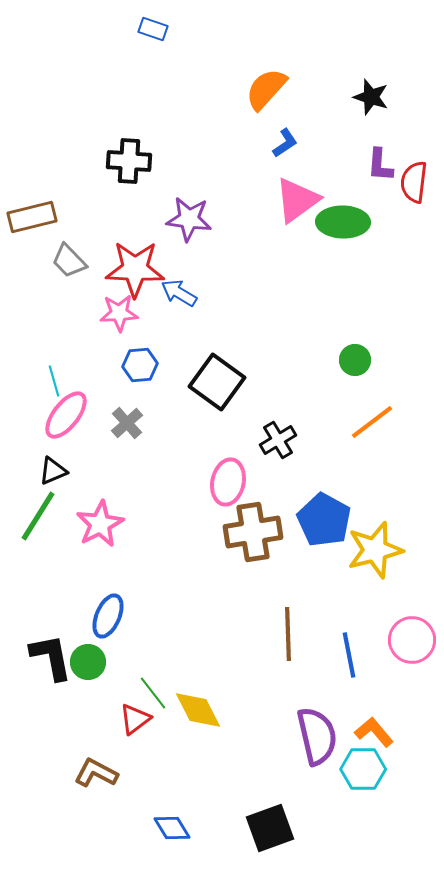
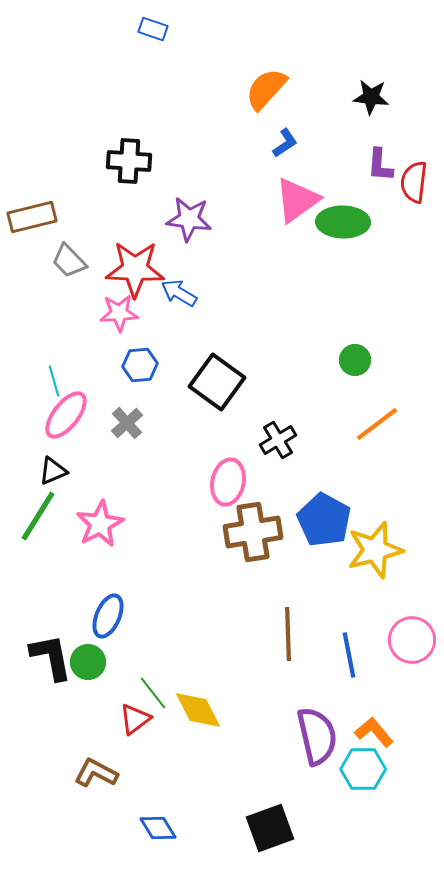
black star at (371, 97): rotated 12 degrees counterclockwise
orange line at (372, 422): moved 5 px right, 2 px down
blue diamond at (172, 828): moved 14 px left
